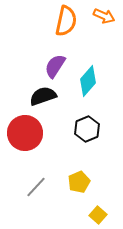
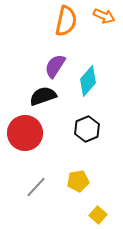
yellow pentagon: moved 1 px left, 1 px up; rotated 15 degrees clockwise
